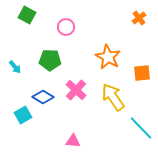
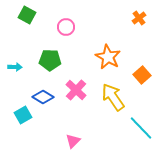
cyan arrow: rotated 48 degrees counterclockwise
orange square: moved 2 px down; rotated 36 degrees counterclockwise
pink triangle: rotated 49 degrees counterclockwise
